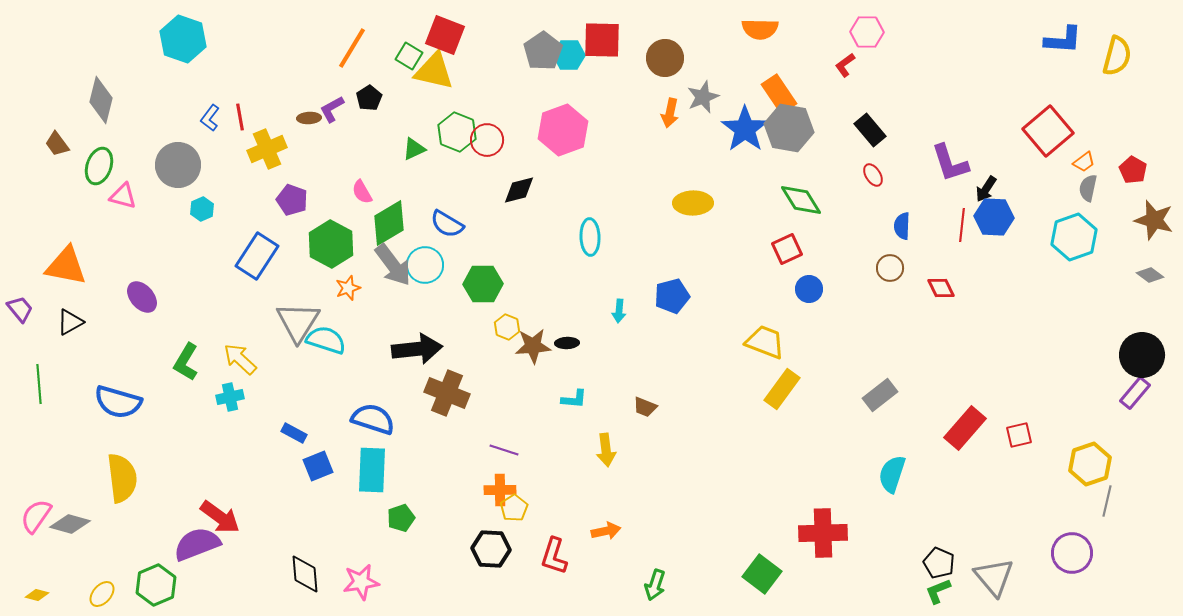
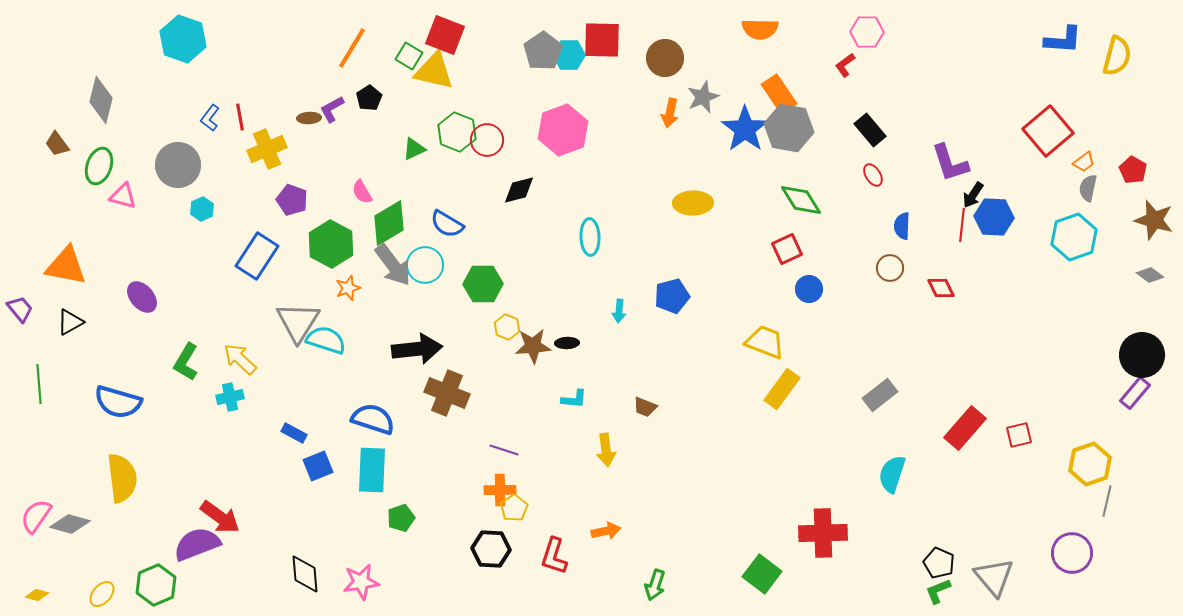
black arrow at (986, 189): moved 13 px left, 6 px down
